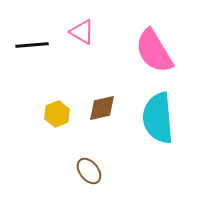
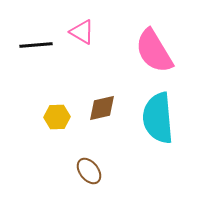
black line: moved 4 px right
yellow hexagon: moved 3 px down; rotated 20 degrees clockwise
